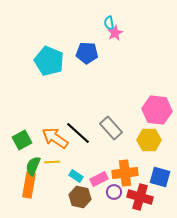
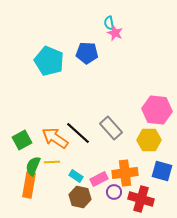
pink star: rotated 21 degrees counterclockwise
blue square: moved 2 px right, 6 px up
red cross: moved 1 px right, 2 px down
